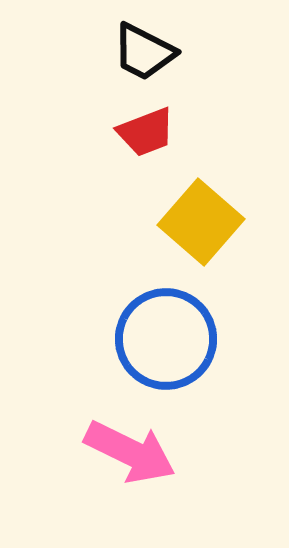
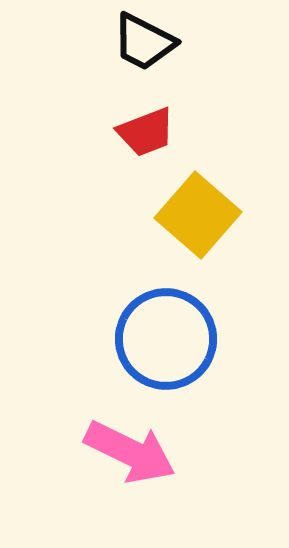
black trapezoid: moved 10 px up
yellow square: moved 3 px left, 7 px up
